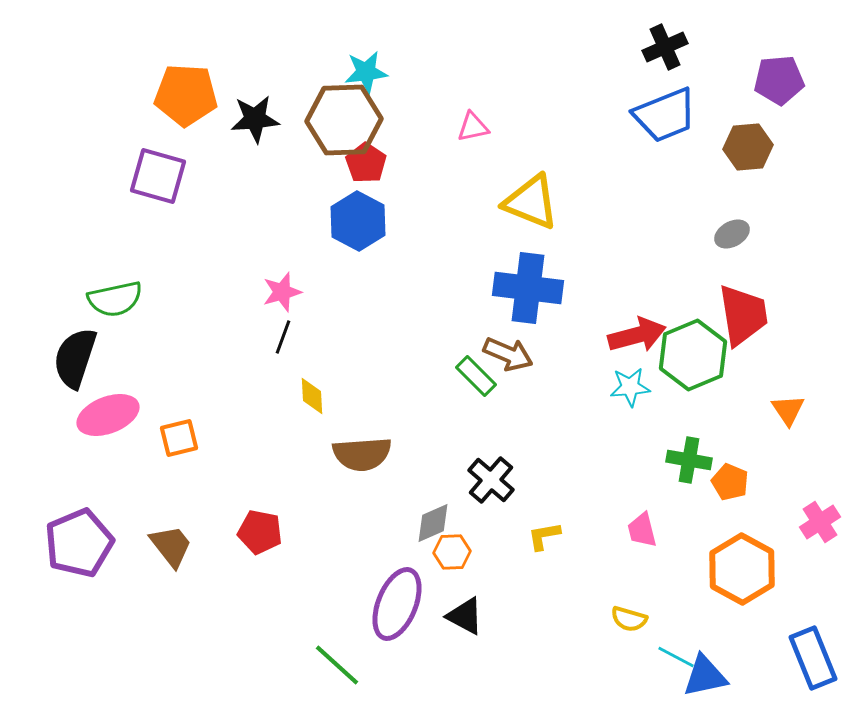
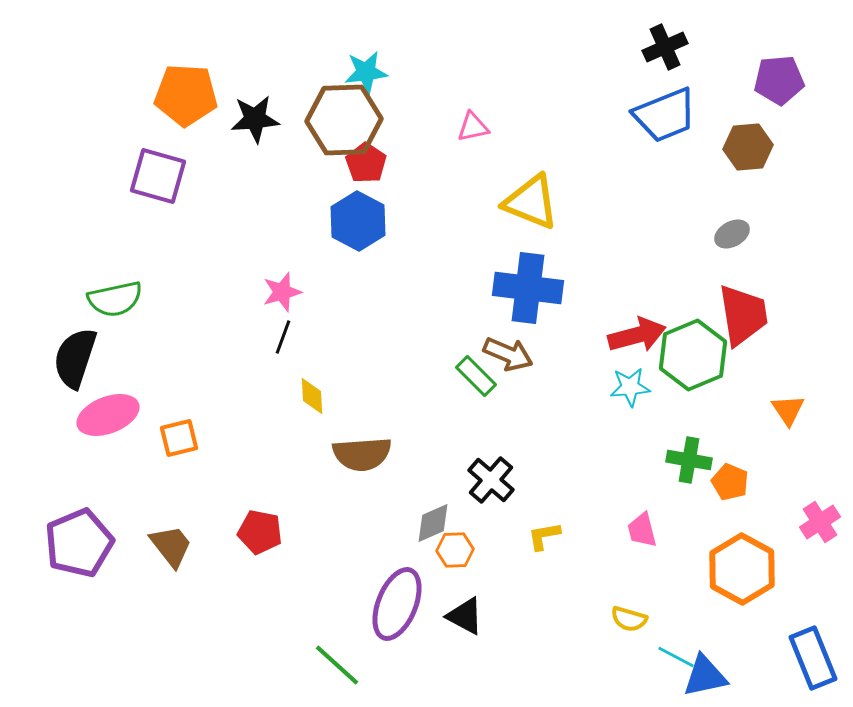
orange hexagon at (452, 552): moved 3 px right, 2 px up
